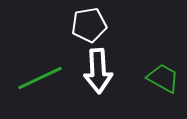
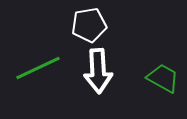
green line: moved 2 px left, 10 px up
